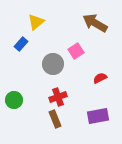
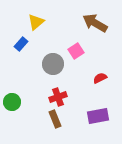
green circle: moved 2 px left, 2 px down
